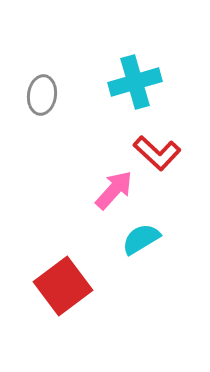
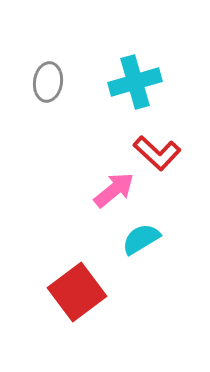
gray ellipse: moved 6 px right, 13 px up
pink arrow: rotated 9 degrees clockwise
red square: moved 14 px right, 6 px down
